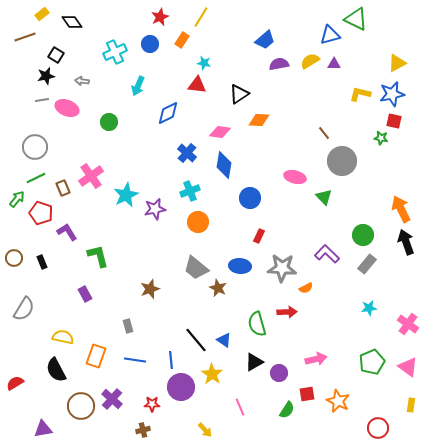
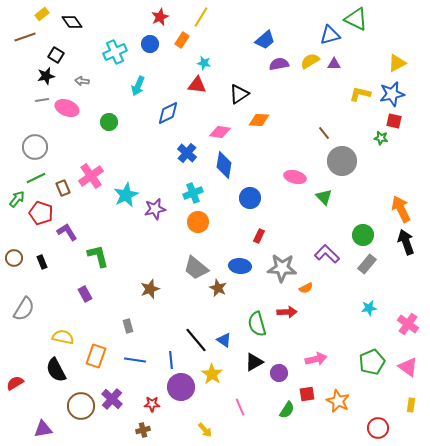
cyan cross at (190, 191): moved 3 px right, 2 px down
